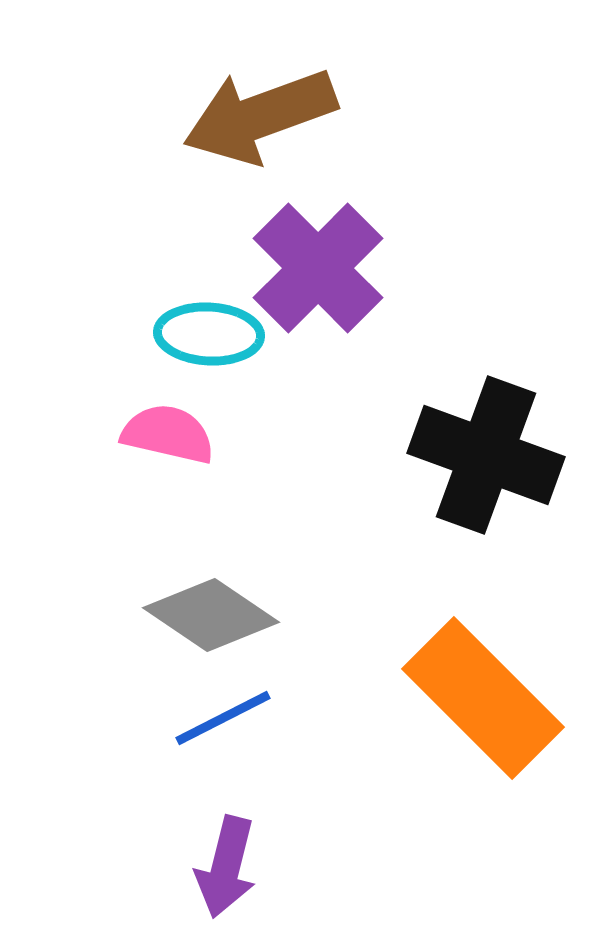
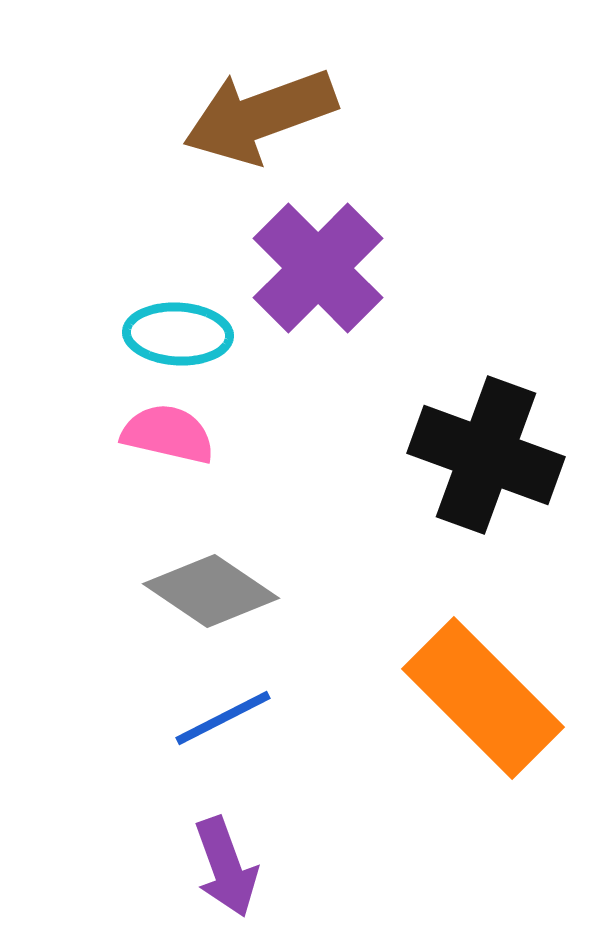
cyan ellipse: moved 31 px left
gray diamond: moved 24 px up
purple arrow: rotated 34 degrees counterclockwise
